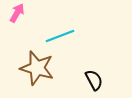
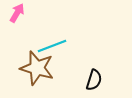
cyan line: moved 8 px left, 10 px down
black semicircle: rotated 45 degrees clockwise
